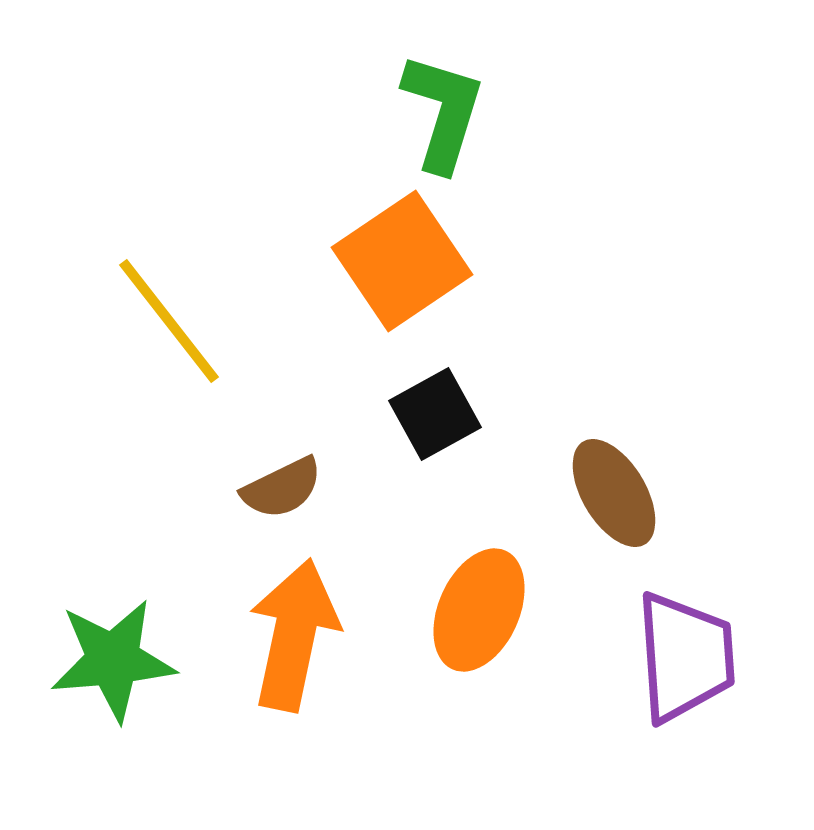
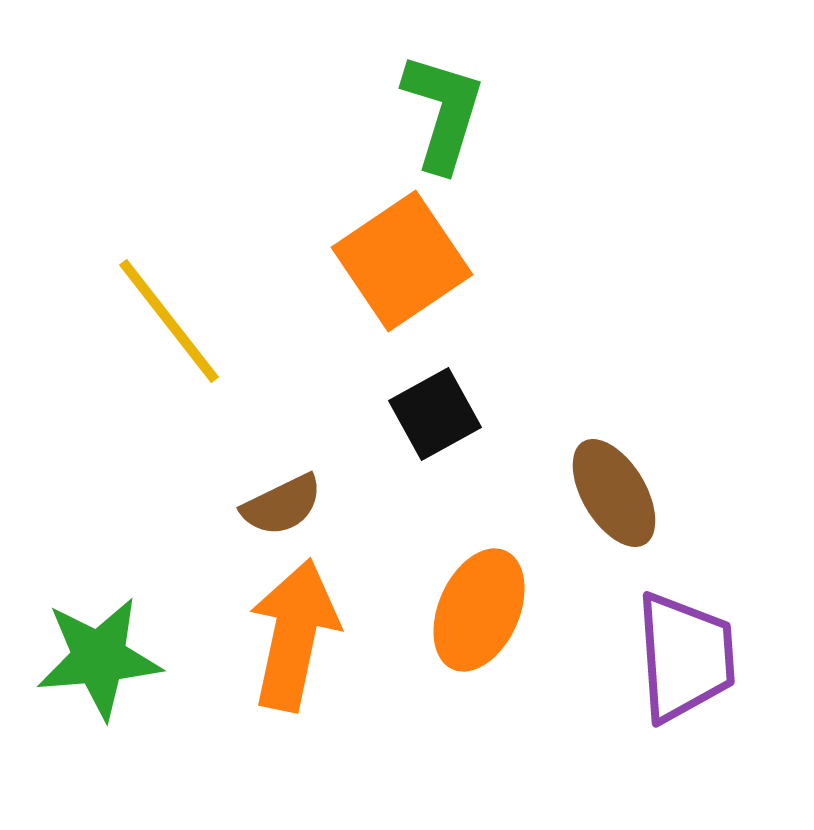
brown semicircle: moved 17 px down
green star: moved 14 px left, 2 px up
